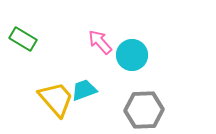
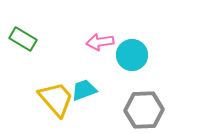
pink arrow: rotated 56 degrees counterclockwise
